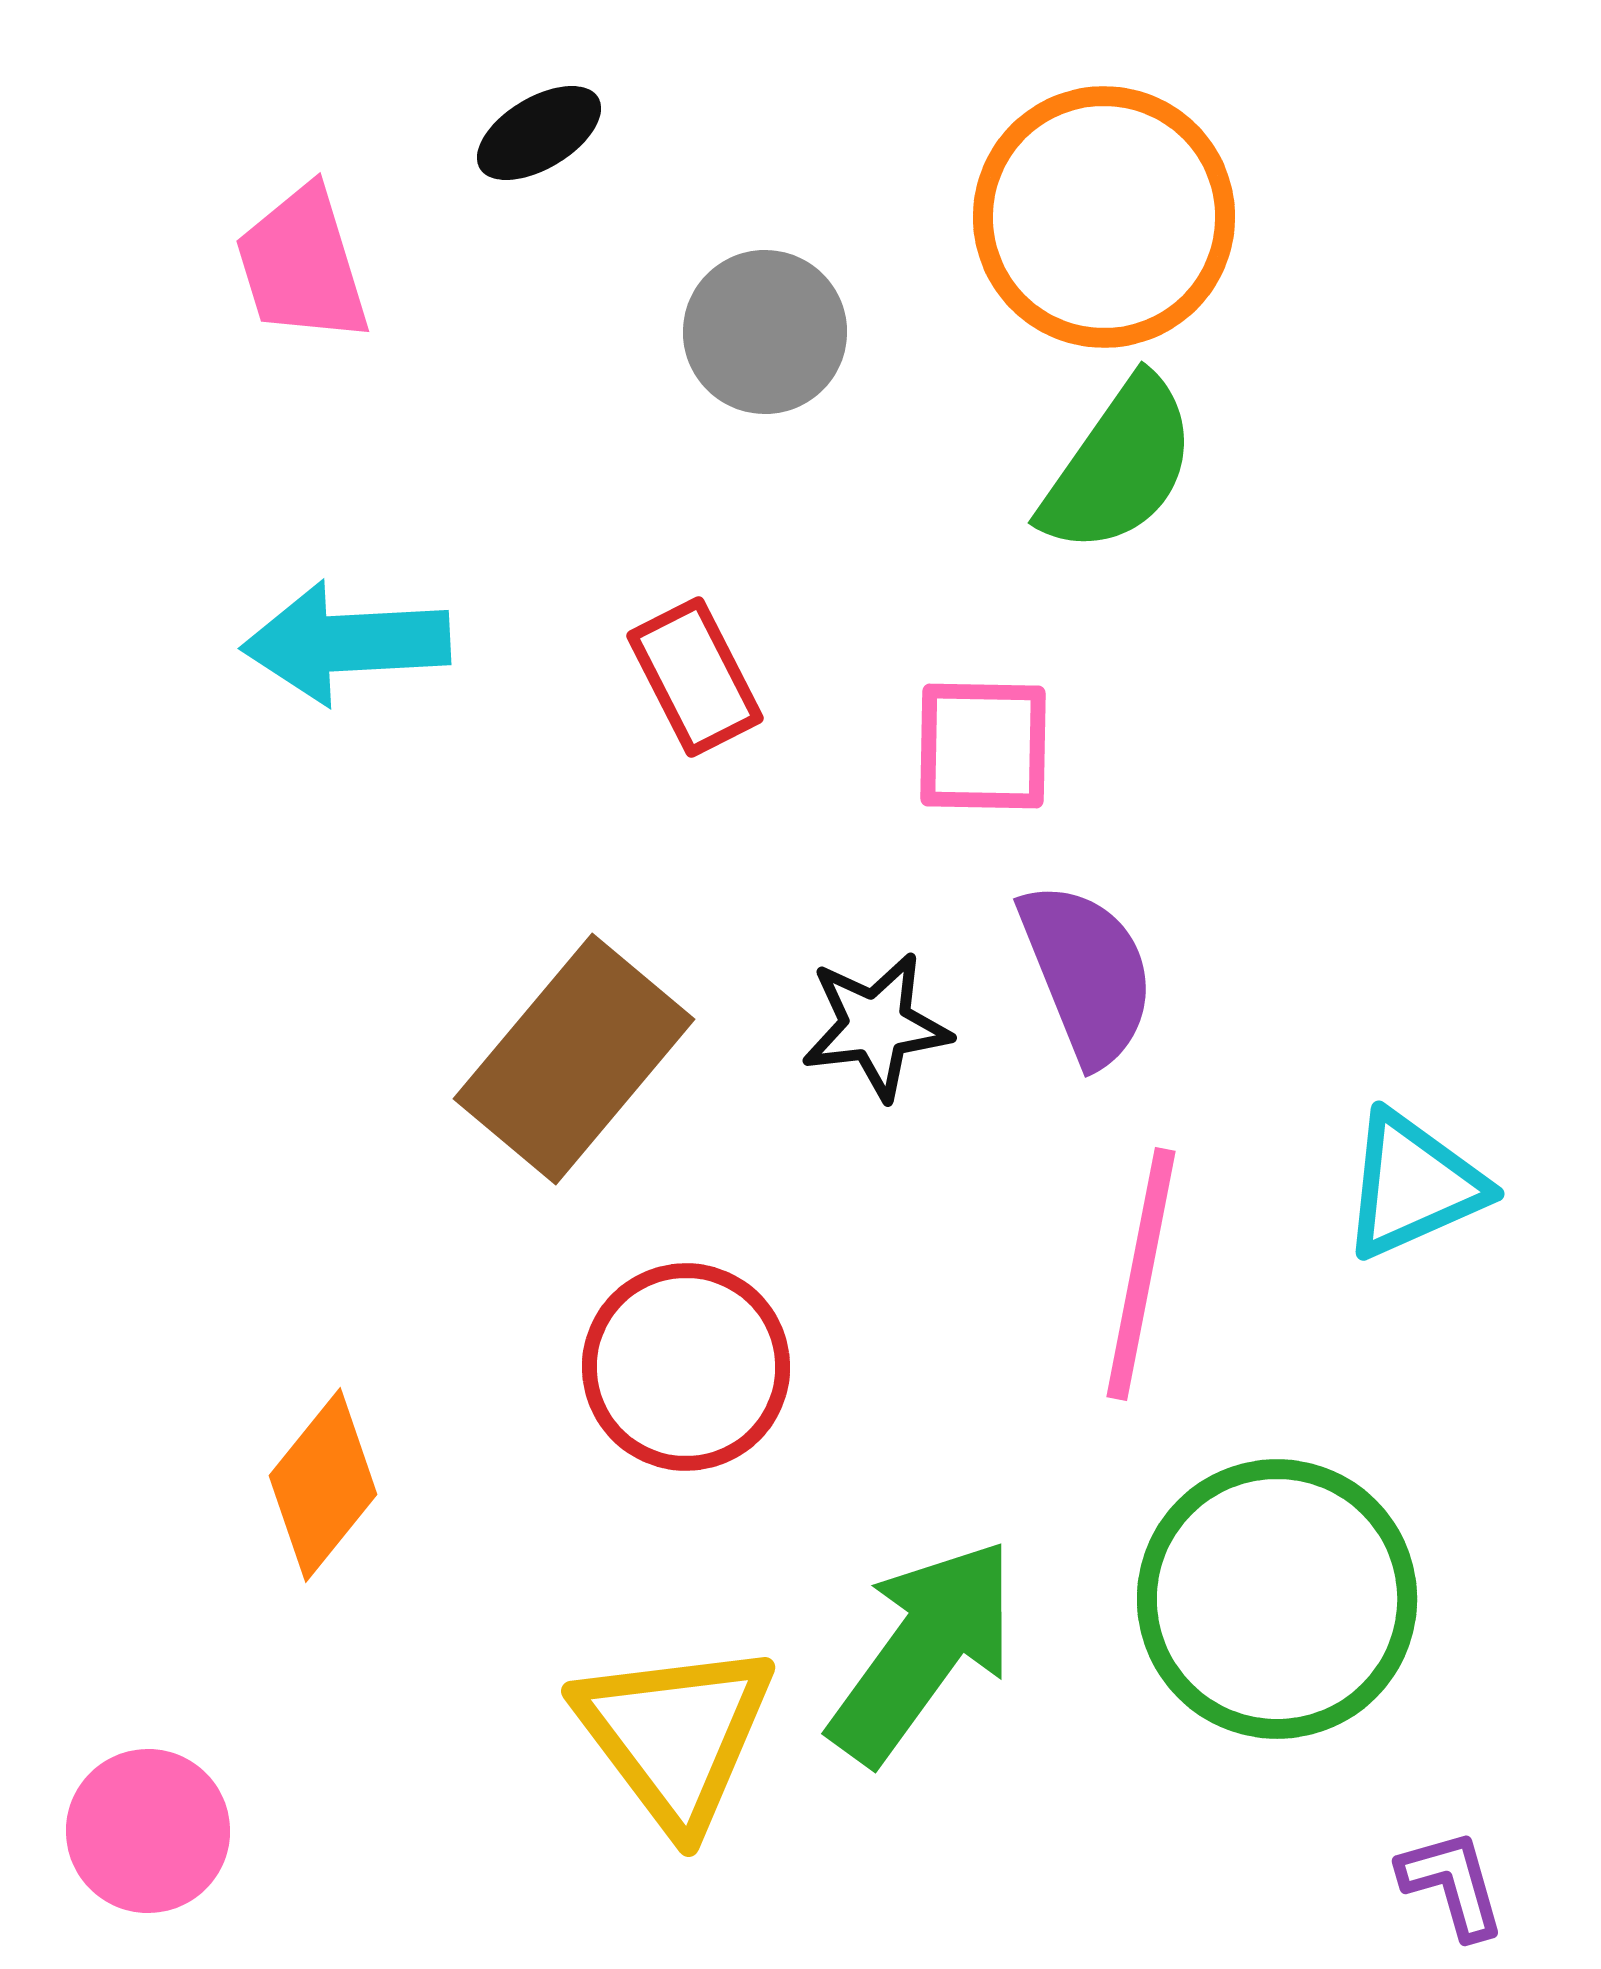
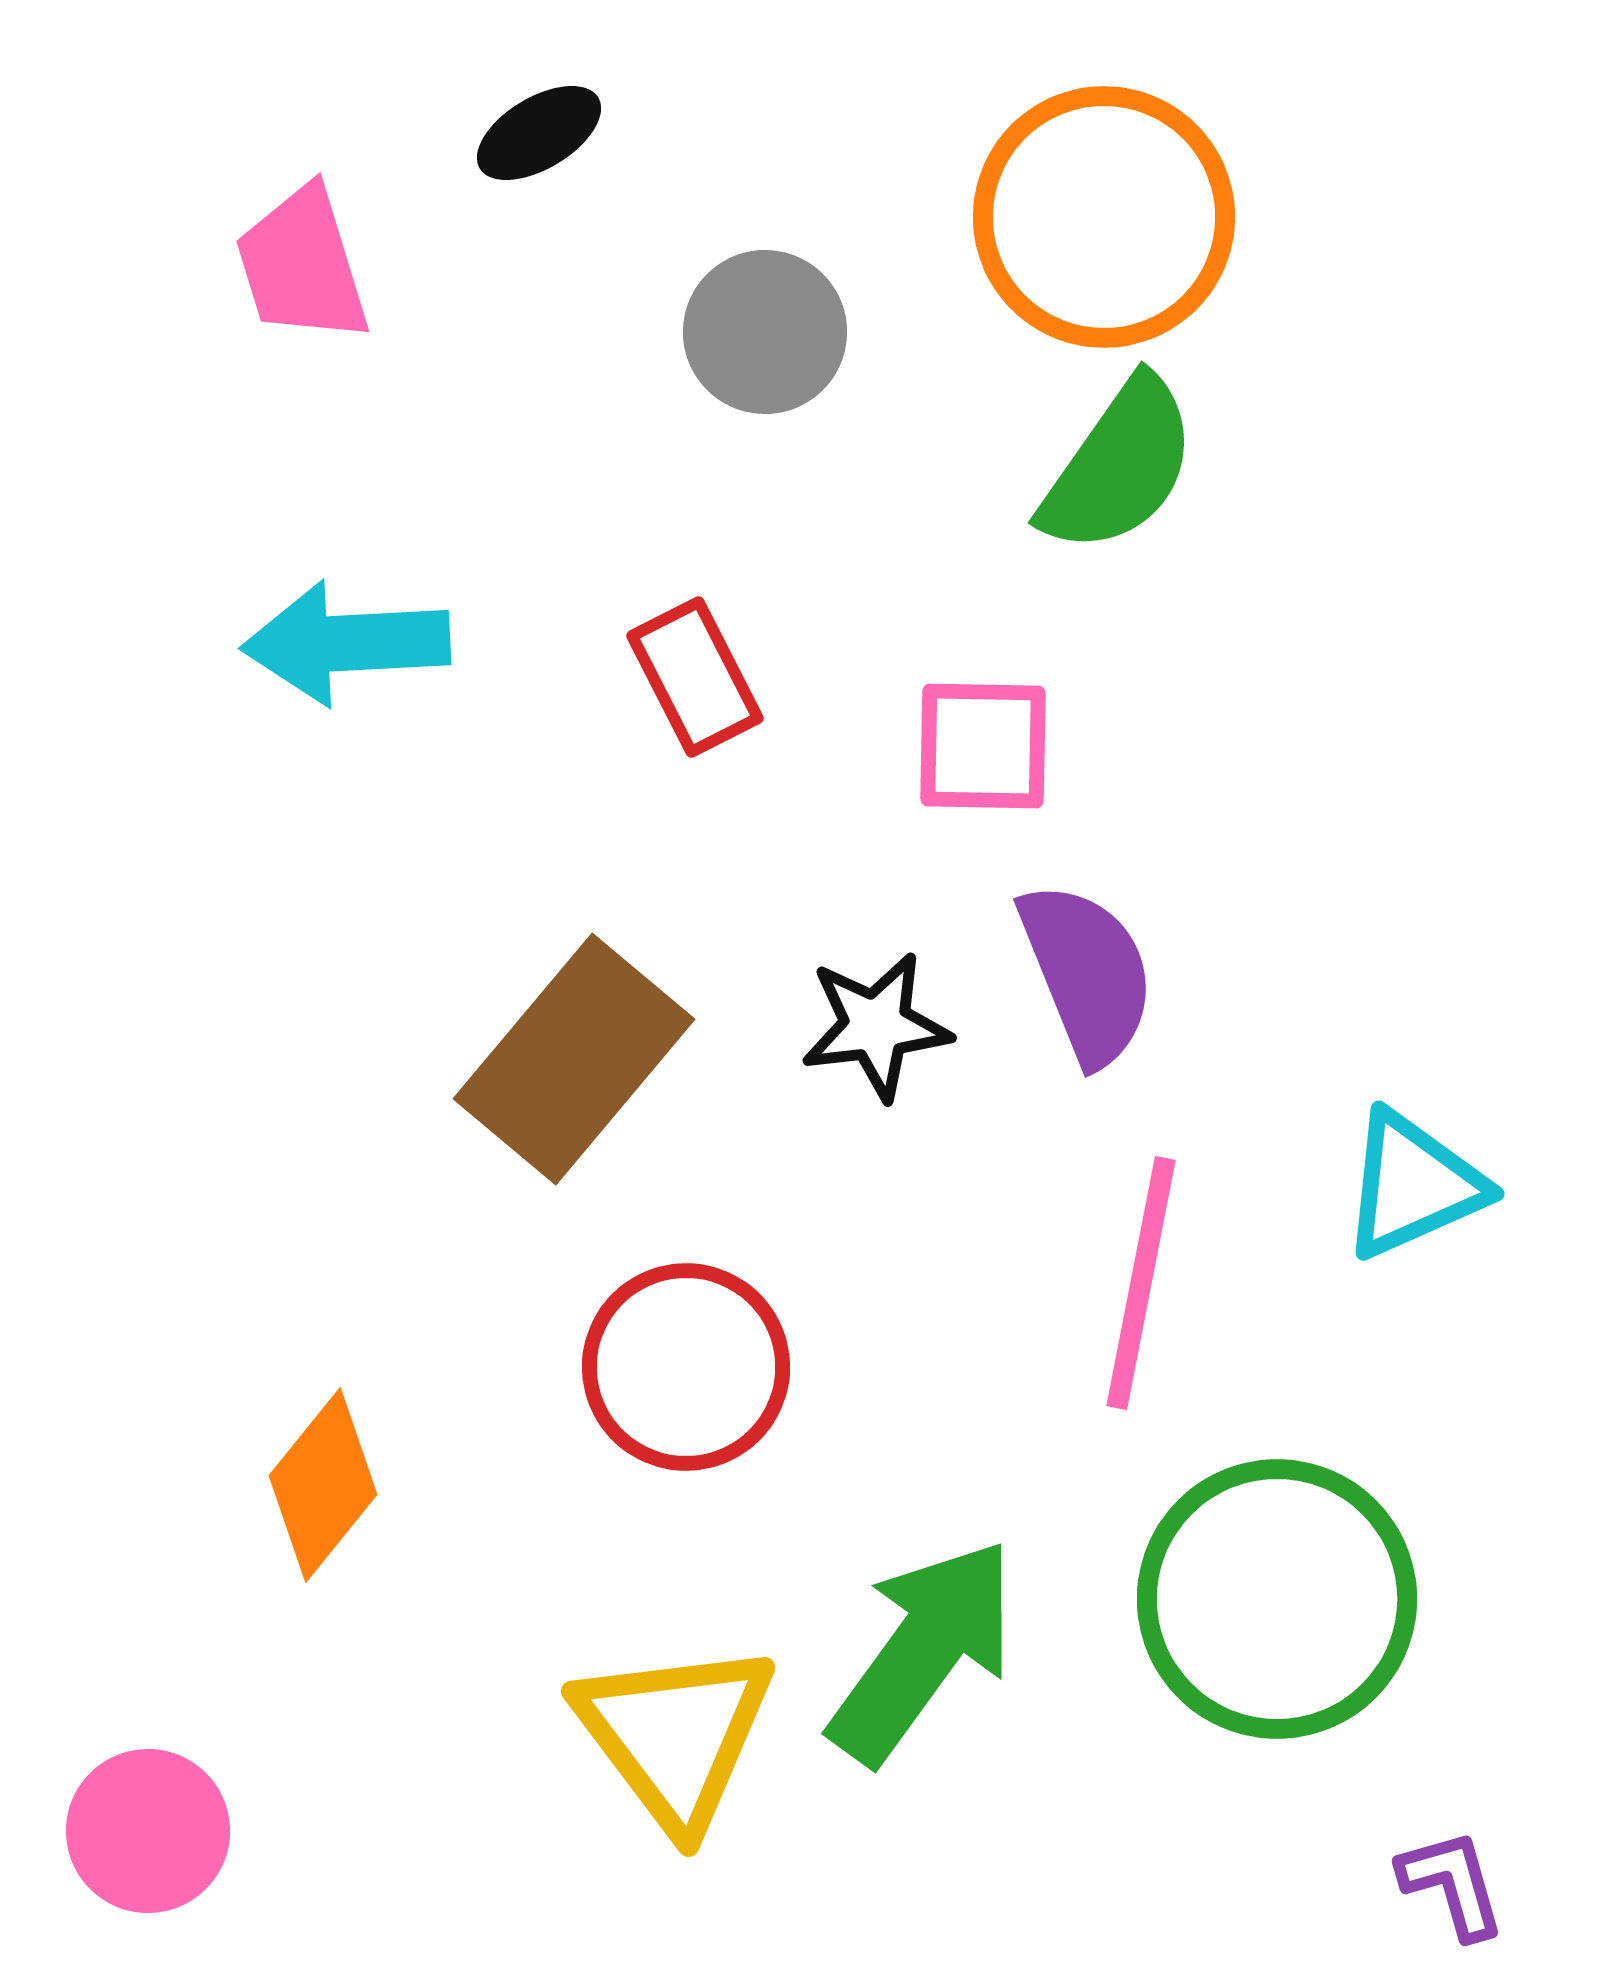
pink line: moved 9 px down
